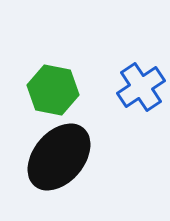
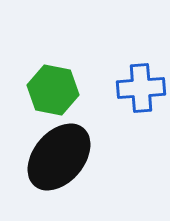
blue cross: moved 1 px down; rotated 30 degrees clockwise
